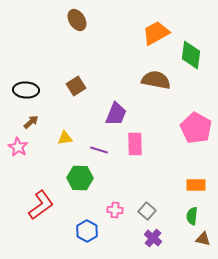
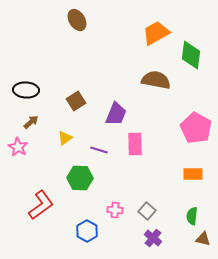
brown square: moved 15 px down
yellow triangle: rotated 28 degrees counterclockwise
orange rectangle: moved 3 px left, 11 px up
